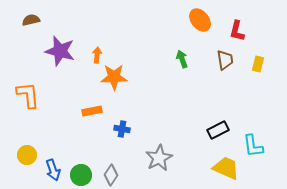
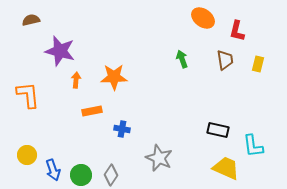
orange ellipse: moved 3 px right, 2 px up; rotated 15 degrees counterclockwise
orange arrow: moved 21 px left, 25 px down
black rectangle: rotated 40 degrees clockwise
gray star: rotated 20 degrees counterclockwise
